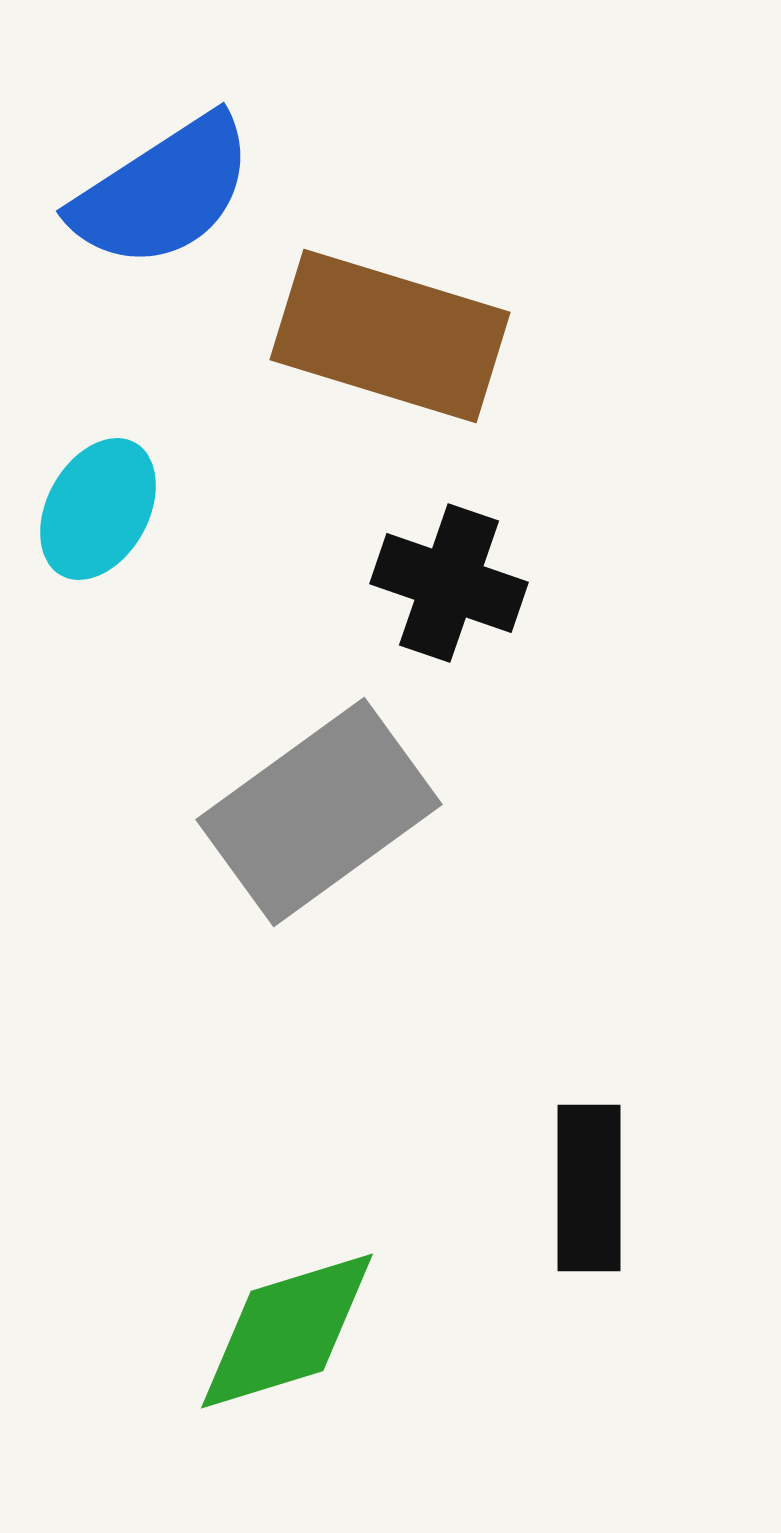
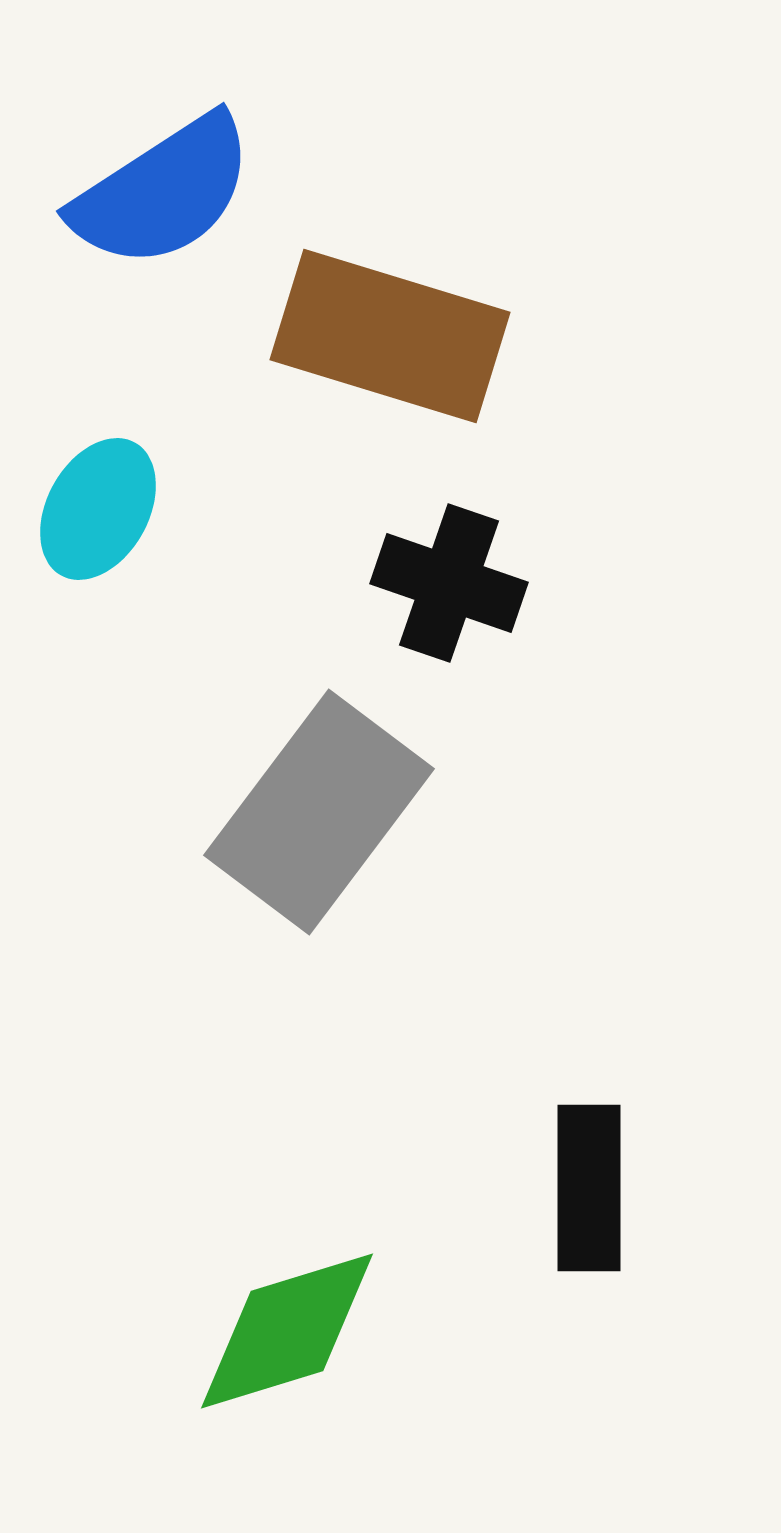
gray rectangle: rotated 17 degrees counterclockwise
